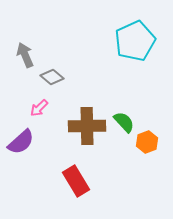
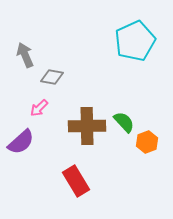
gray diamond: rotated 30 degrees counterclockwise
